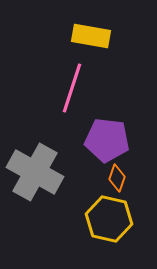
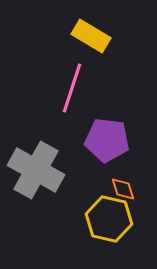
yellow rectangle: rotated 21 degrees clockwise
gray cross: moved 1 px right, 2 px up
orange diamond: moved 6 px right, 11 px down; rotated 36 degrees counterclockwise
